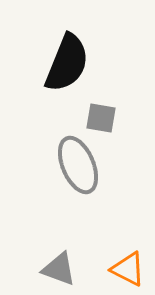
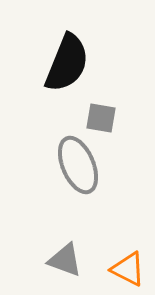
gray triangle: moved 6 px right, 9 px up
